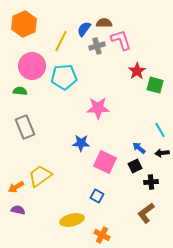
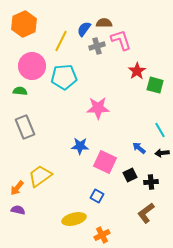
blue star: moved 1 px left, 3 px down
black square: moved 5 px left, 9 px down
orange arrow: moved 1 px right, 1 px down; rotated 21 degrees counterclockwise
yellow ellipse: moved 2 px right, 1 px up
orange cross: rotated 35 degrees clockwise
